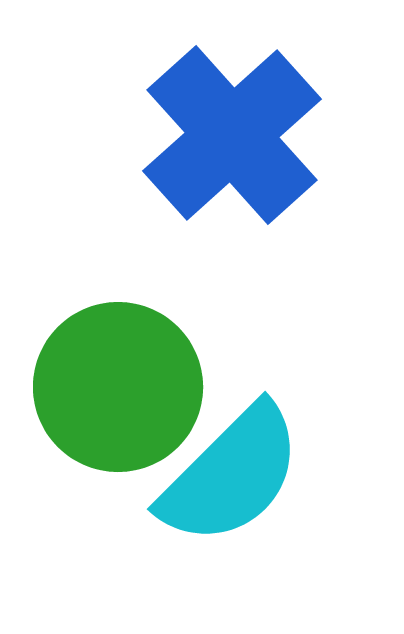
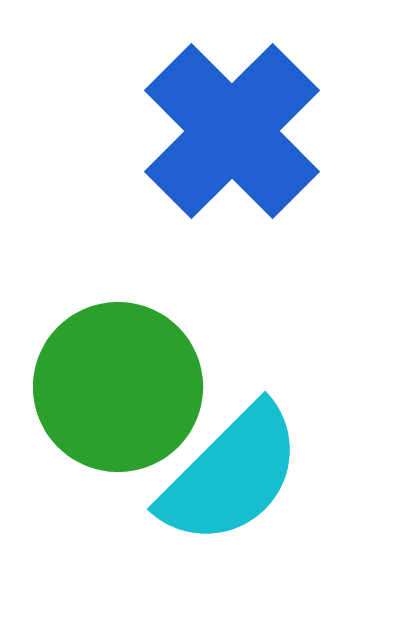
blue cross: moved 4 px up; rotated 3 degrees counterclockwise
